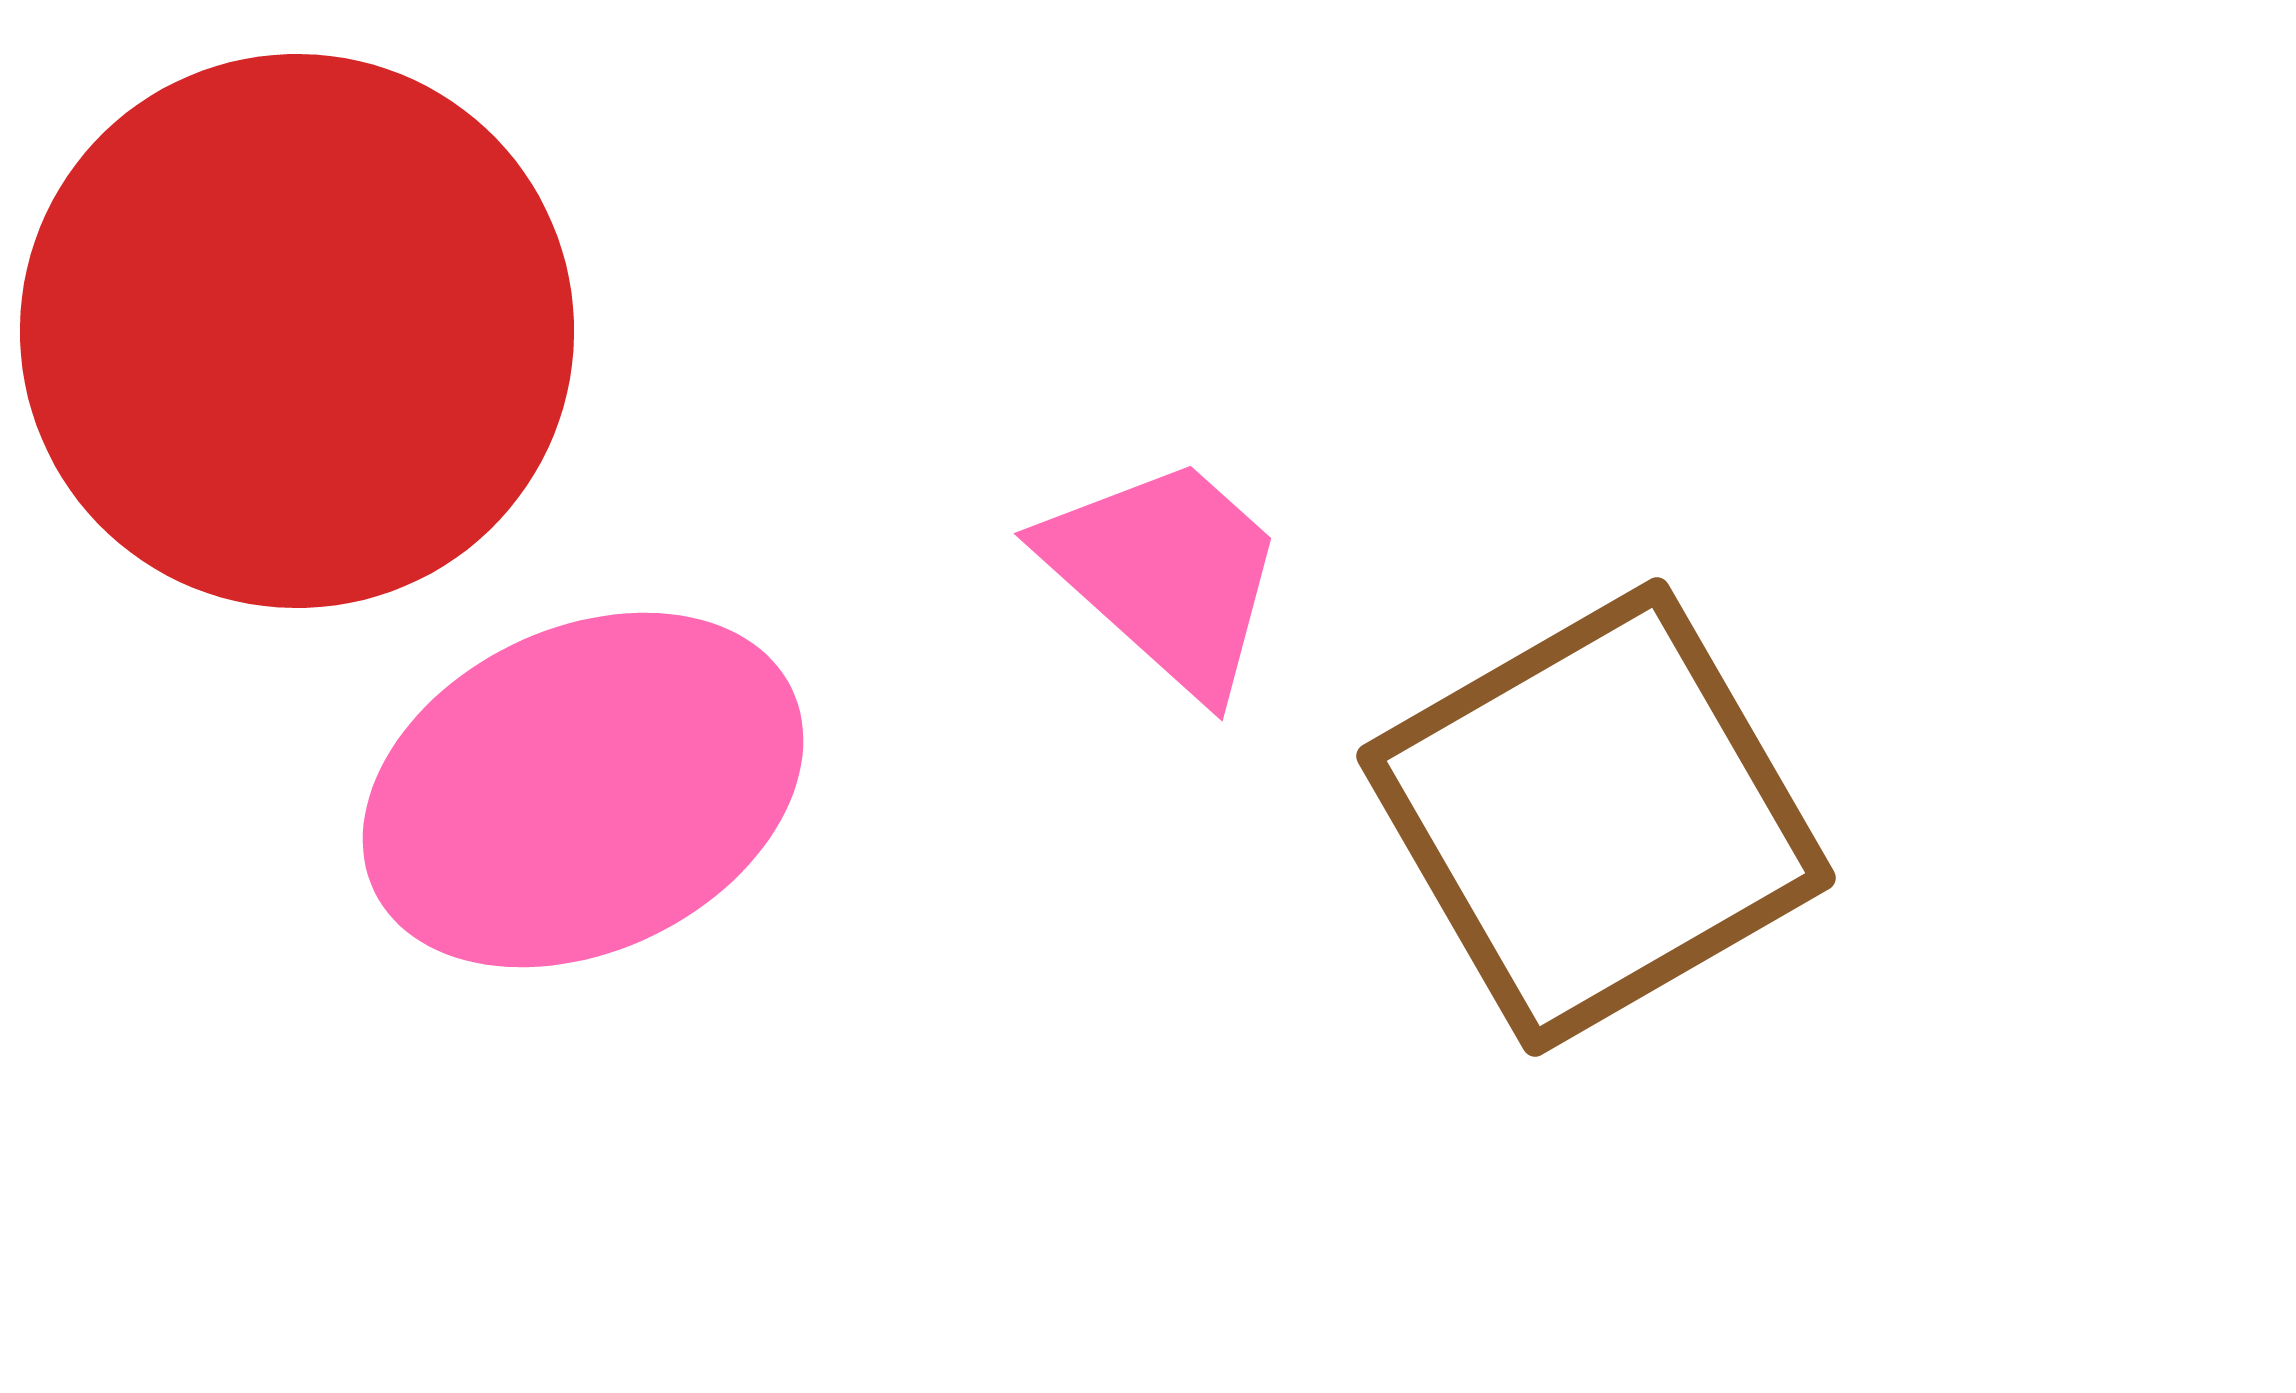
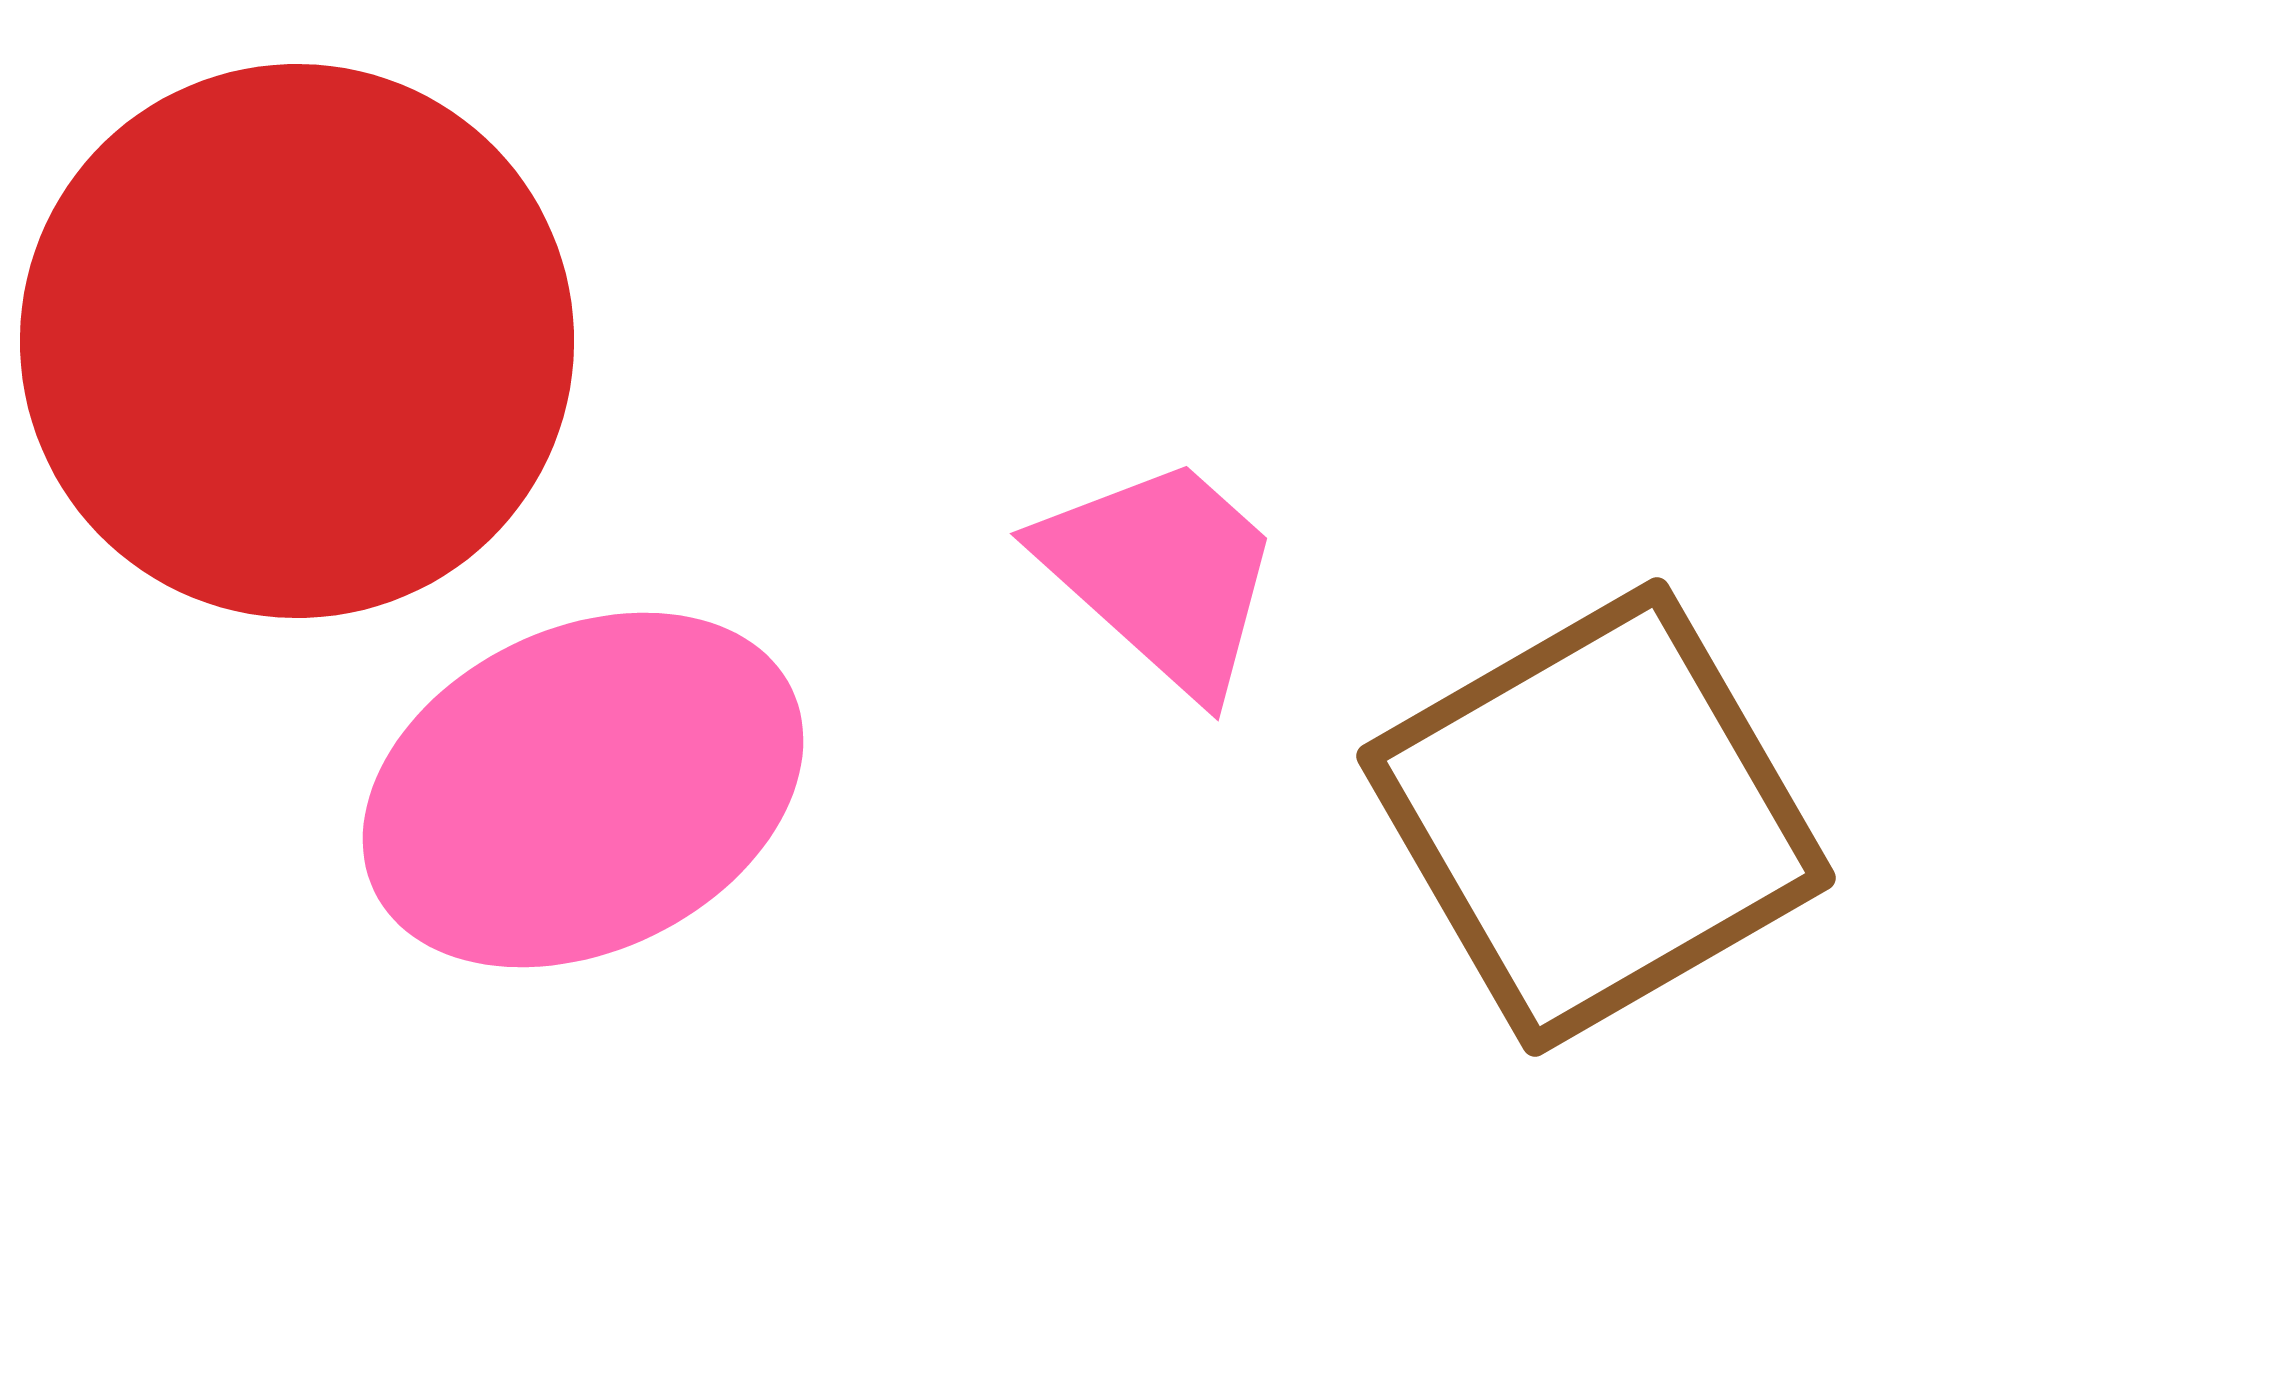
red circle: moved 10 px down
pink trapezoid: moved 4 px left
